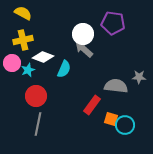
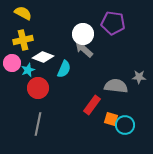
red circle: moved 2 px right, 8 px up
